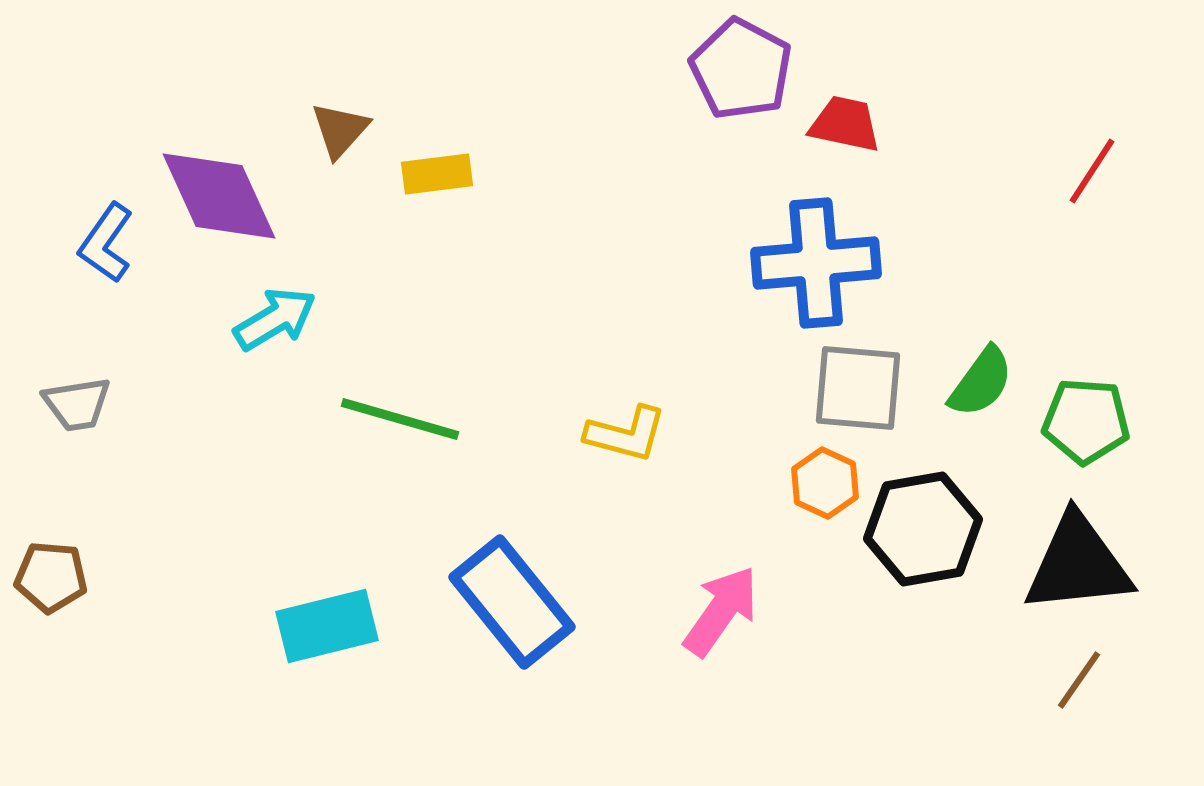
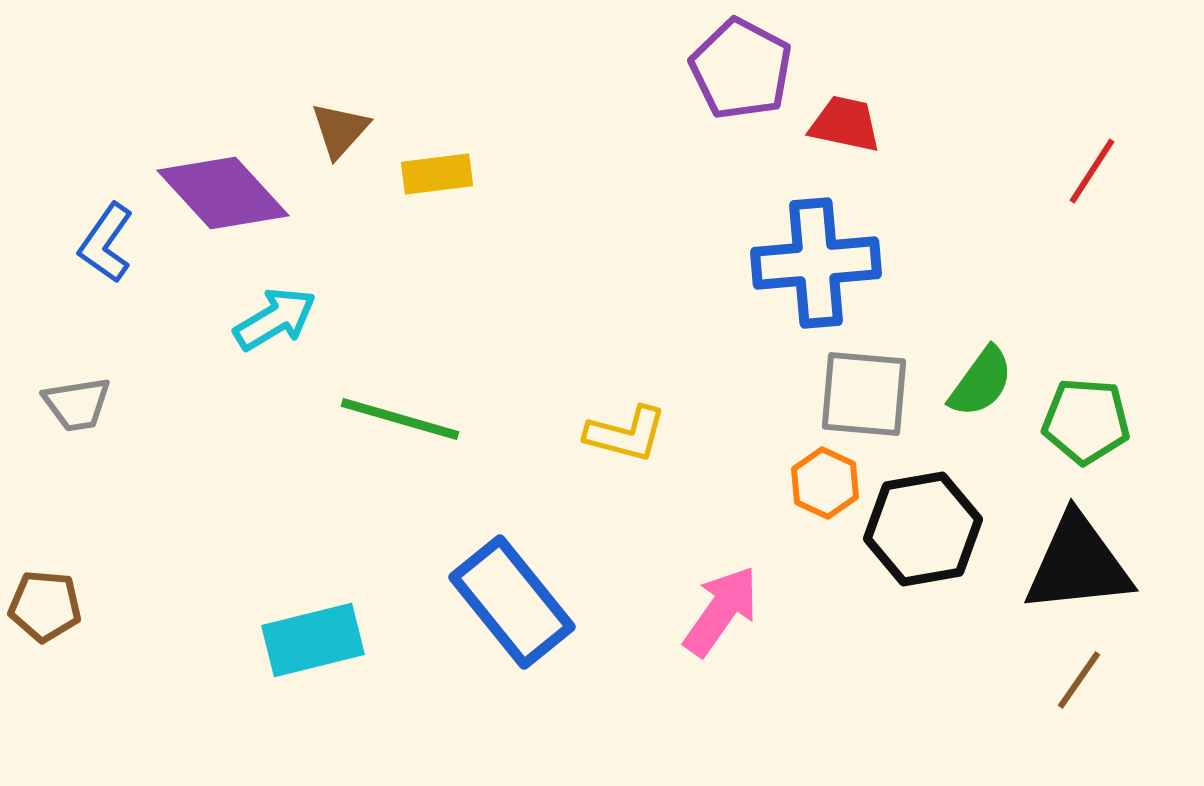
purple diamond: moved 4 px right, 3 px up; rotated 18 degrees counterclockwise
gray square: moved 6 px right, 6 px down
brown pentagon: moved 6 px left, 29 px down
cyan rectangle: moved 14 px left, 14 px down
